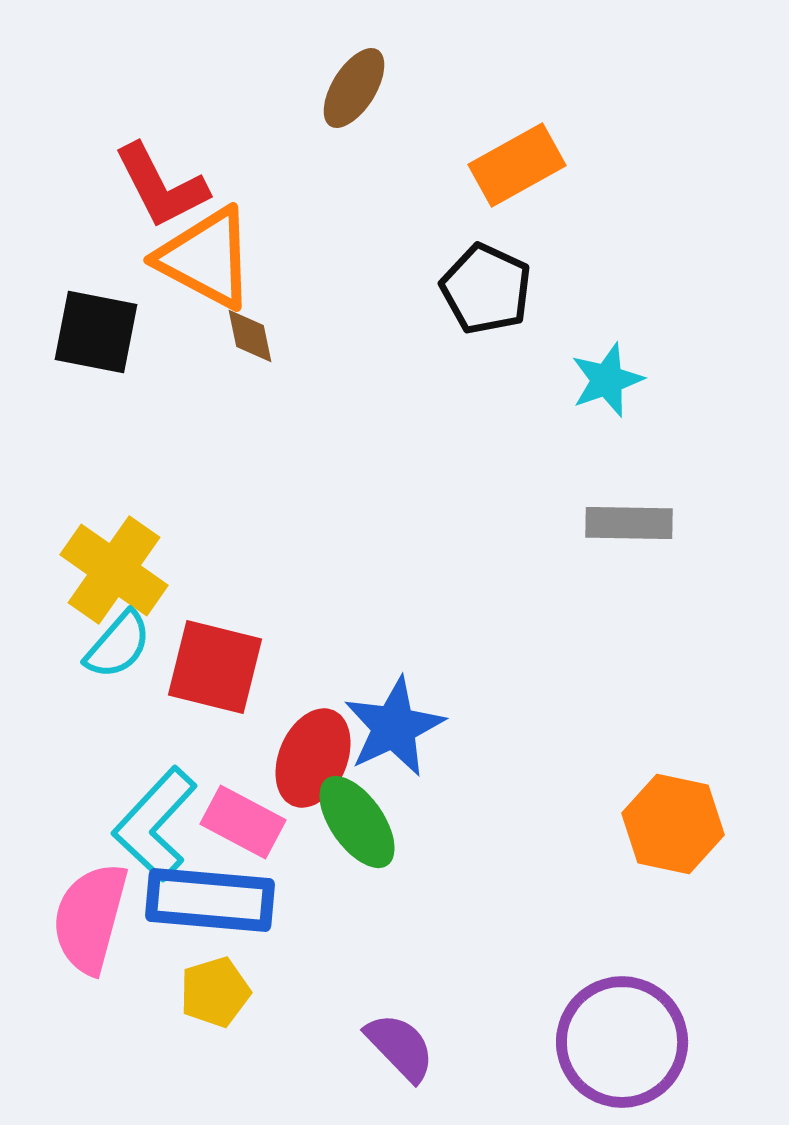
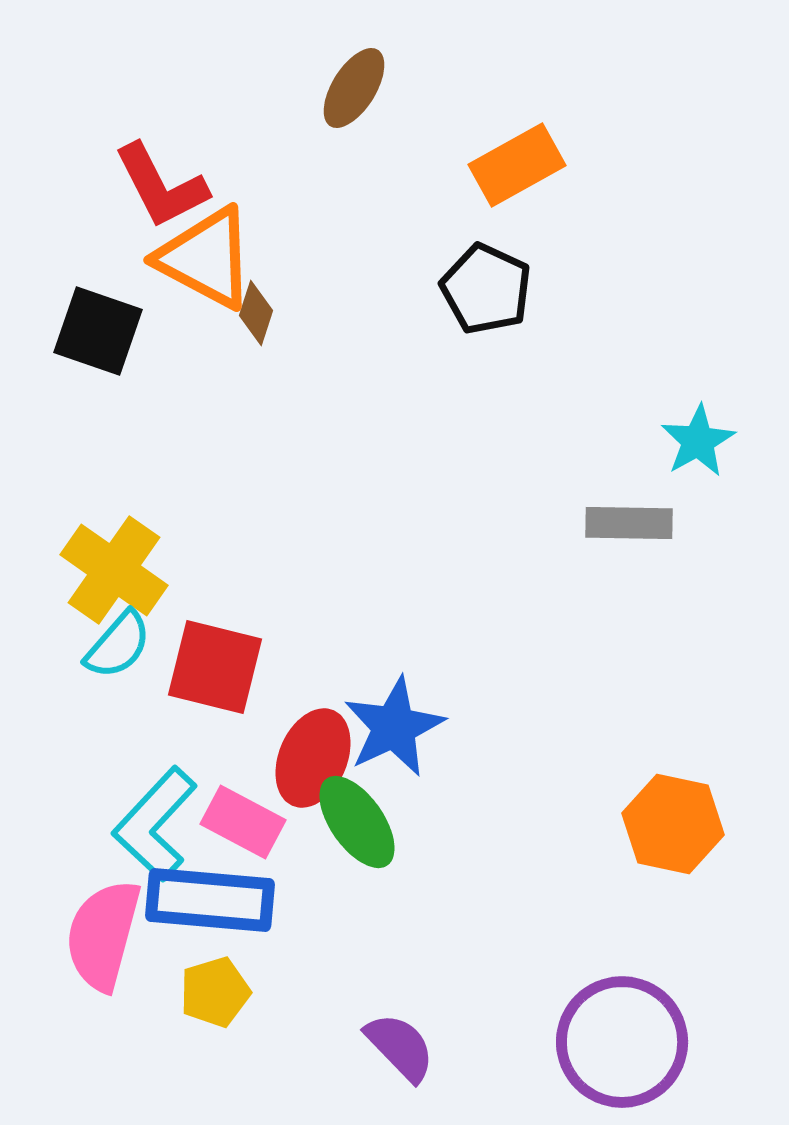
black square: moved 2 px right, 1 px up; rotated 8 degrees clockwise
brown diamond: moved 6 px right, 23 px up; rotated 30 degrees clockwise
cyan star: moved 91 px right, 61 px down; rotated 10 degrees counterclockwise
pink semicircle: moved 13 px right, 17 px down
